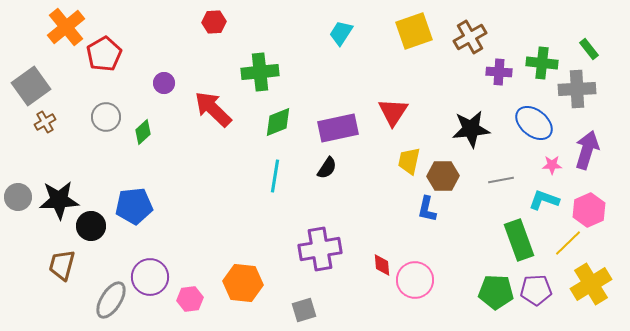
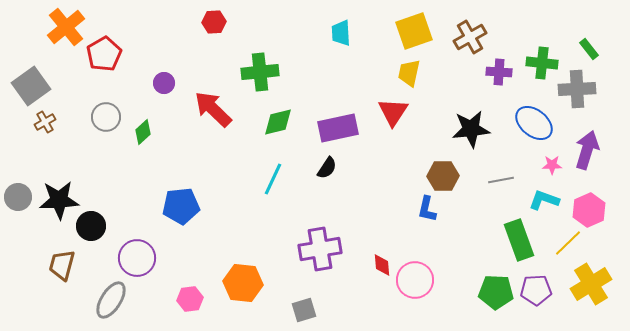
cyan trapezoid at (341, 33): rotated 36 degrees counterclockwise
green diamond at (278, 122): rotated 8 degrees clockwise
yellow trapezoid at (409, 161): moved 88 px up
cyan line at (275, 176): moved 2 px left, 3 px down; rotated 16 degrees clockwise
blue pentagon at (134, 206): moved 47 px right
purple circle at (150, 277): moved 13 px left, 19 px up
